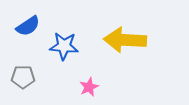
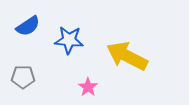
yellow arrow: moved 2 px right, 16 px down; rotated 24 degrees clockwise
blue star: moved 5 px right, 6 px up
pink star: moved 1 px left; rotated 12 degrees counterclockwise
